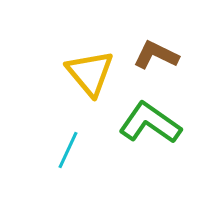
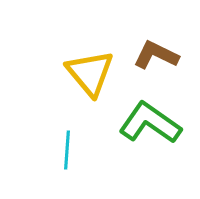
cyan line: moved 1 px left; rotated 21 degrees counterclockwise
